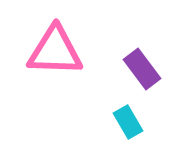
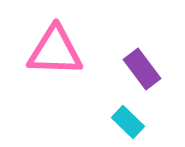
cyan rectangle: rotated 16 degrees counterclockwise
